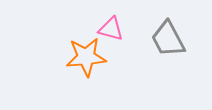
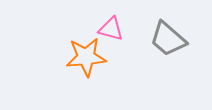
gray trapezoid: rotated 21 degrees counterclockwise
